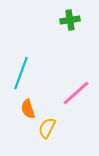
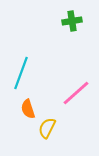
green cross: moved 2 px right, 1 px down
